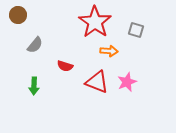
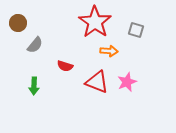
brown circle: moved 8 px down
